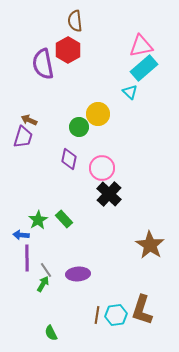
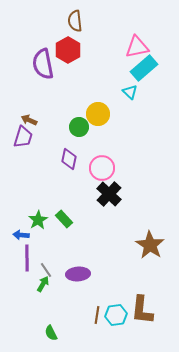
pink triangle: moved 4 px left, 1 px down
brown L-shape: rotated 12 degrees counterclockwise
